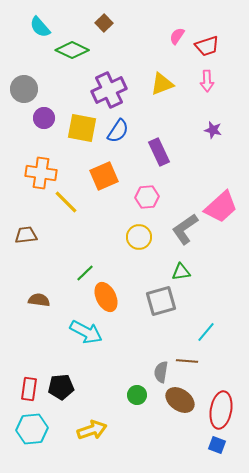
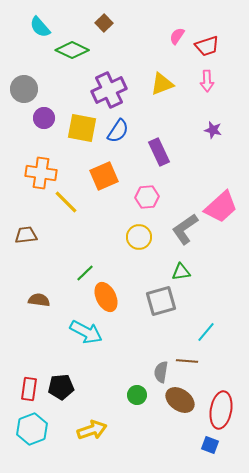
cyan hexagon: rotated 16 degrees counterclockwise
blue square: moved 7 px left
